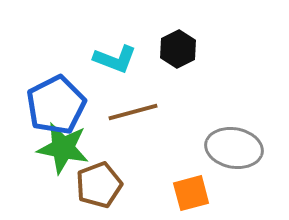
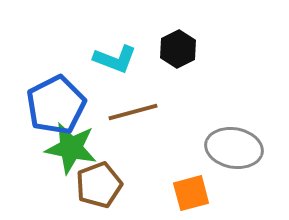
green star: moved 8 px right
